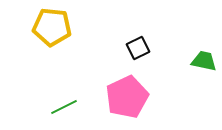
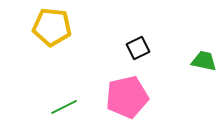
pink pentagon: rotated 12 degrees clockwise
